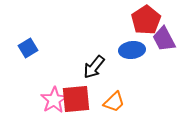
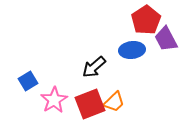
purple trapezoid: moved 2 px right
blue square: moved 33 px down
black arrow: rotated 10 degrees clockwise
red square: moved 14 px right, 5 px down; rotated 16 degrees counterclockwise
